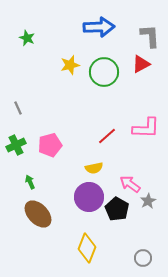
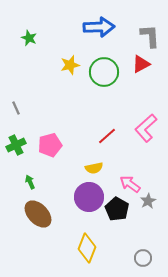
green star: moved 2 px right
gray line: moved 2 px left
pink L-shape: rotated 136 degrees clockwise
